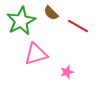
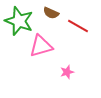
brown semicircle: rotated 21 degrees counterclockwise
green star: moved 2 px left; rotated 24 degrees counterclockwise
pink triangle: moved 5 px right, 8 px up
